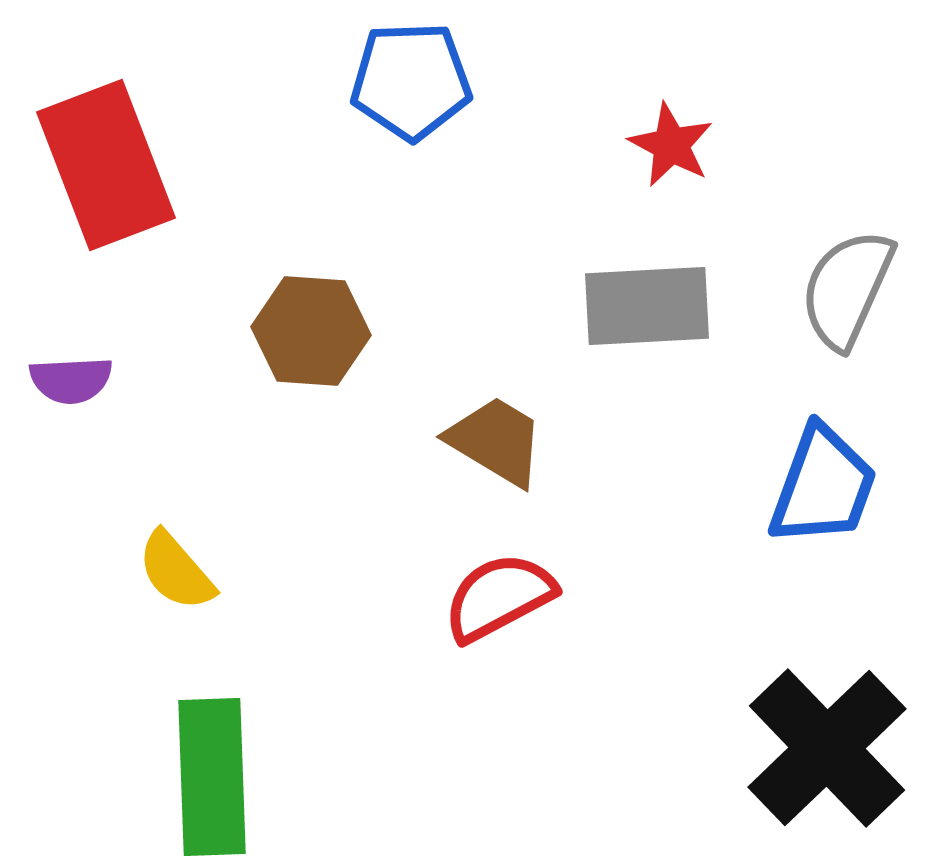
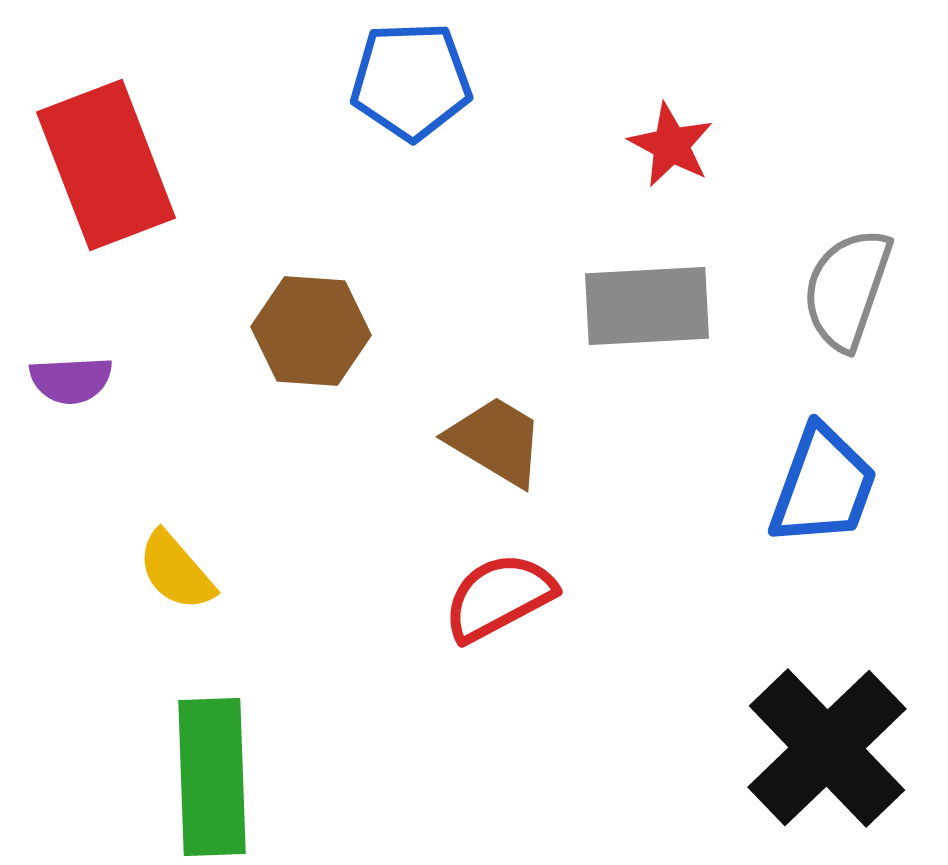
gray semicircle: rotated 5 degrees counterclockwise
